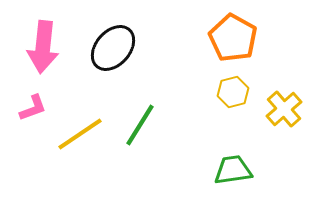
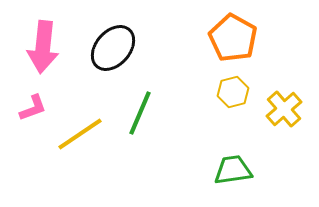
green line: moved 12 px up; rotated 9 degrees counterclockwise
